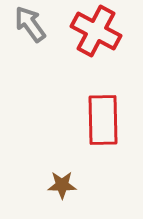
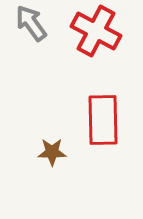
gray arrow: moved 1 px right, 1 px up
brown star: moved 10 px left, 33 px up
